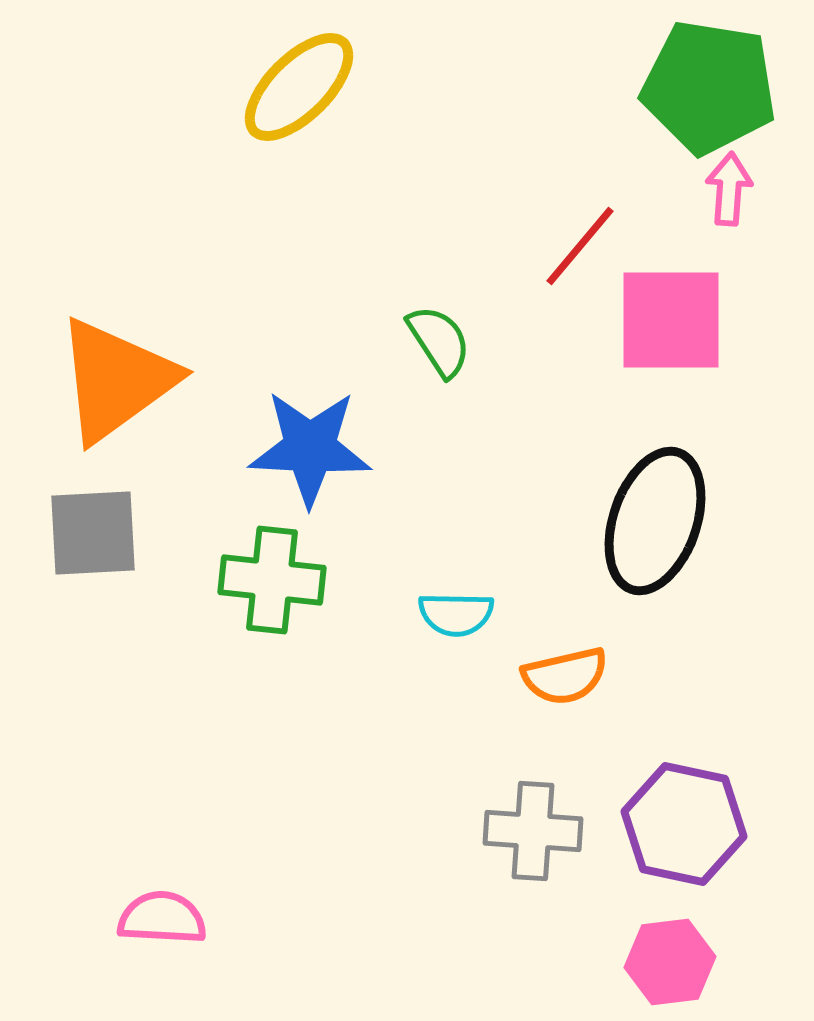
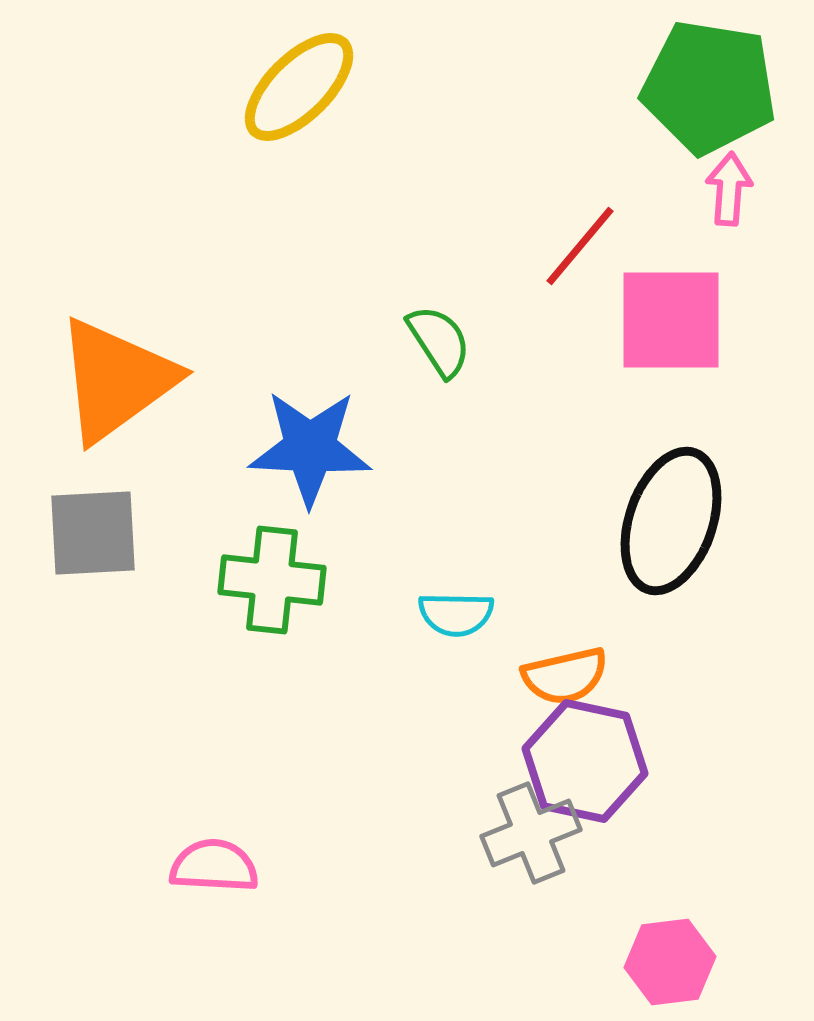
black ellipse: moved 16 px right
purple hexagon: moved 99 px left, 63 px up
gray cross: moved 2 px left, 2 px down; rotated 26 degrees counterclockwise
pink semicircle: moved 52 px right, 52 px up
